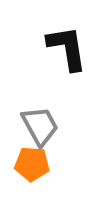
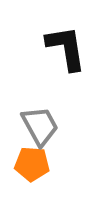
black L-shape: moved 1 px left
